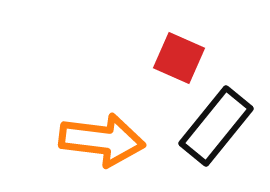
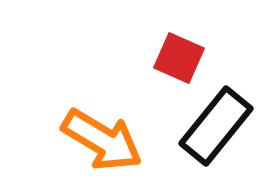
orange arrow: rotated 24 degrees clockwise
